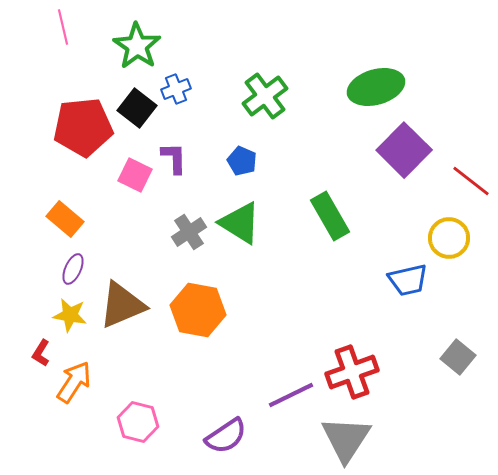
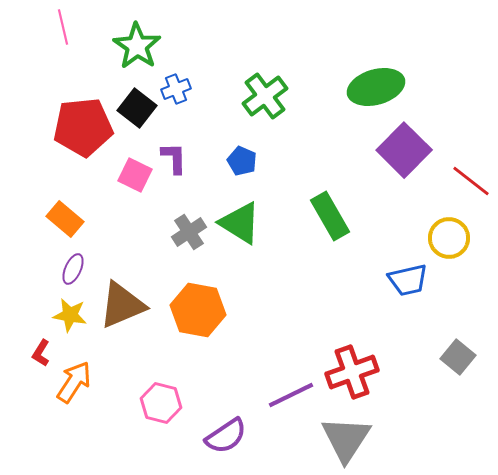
pink hexagon: moved 23 px right, 19 px up
